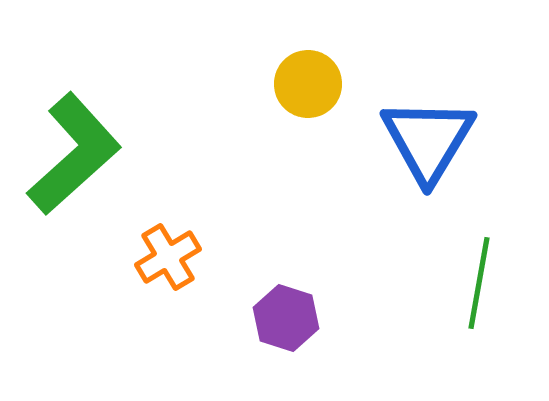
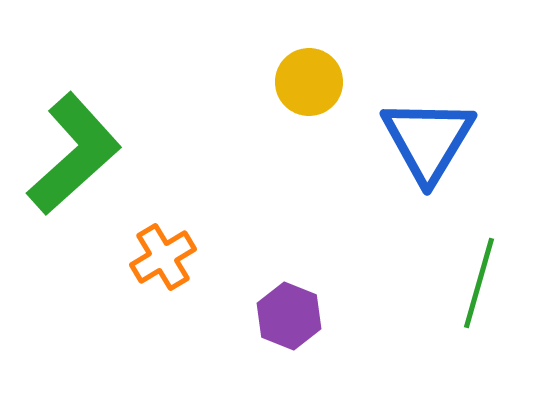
yellow circle: moved 1 px right, 2 px up
orange cross: moved 5 px left
green line: rotated 6 degrees clockwise
purple hexagon: moved 3 px right, 2 px up; rotated 4 degrees clockwise
